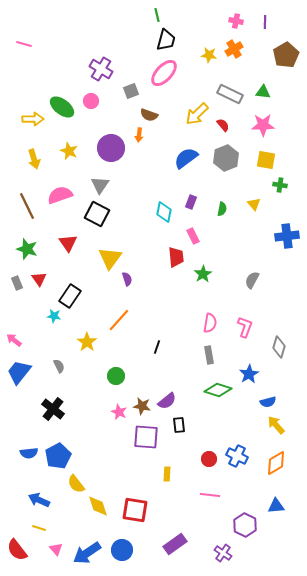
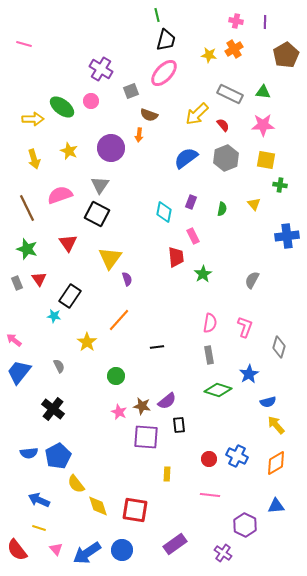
brown line at (27, 206): moved 2 px down
black line at (157, 347): rotated 64 degrees clockwise
